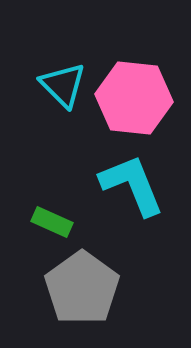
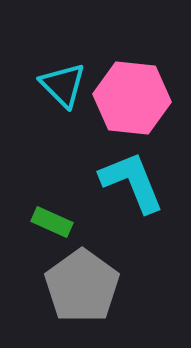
pink hexagon: moved 2 px left
cyan L-shape: moved 3 px up
gray pentagon: moved 2 px up
